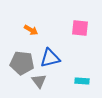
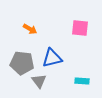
orange arrow: moved 1 px left, 1 px up
blue triangle: moved 2 px right
